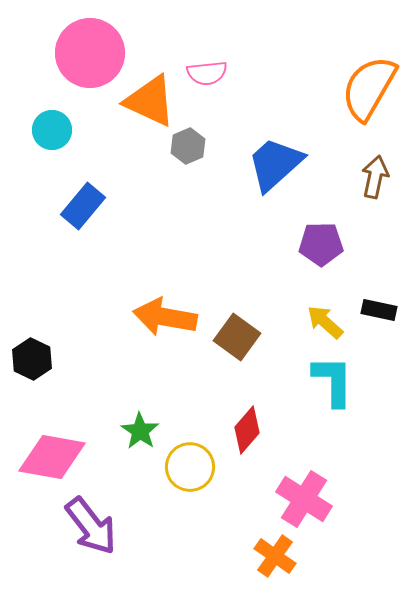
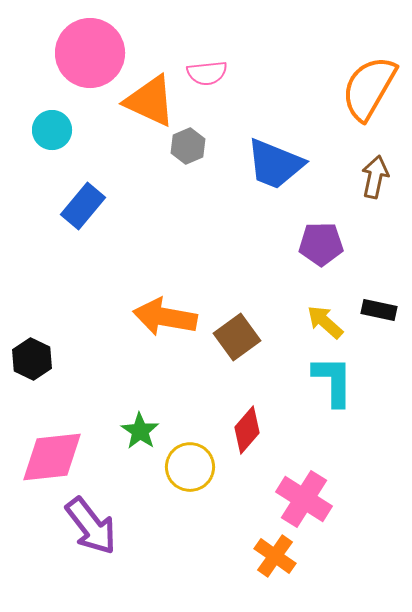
blue trapezoid: rotated 116 degrees counterclockwise
brown square: rotated 18 degrees clockwise
pink diamond: rotated 16 degrees counterclockwise
